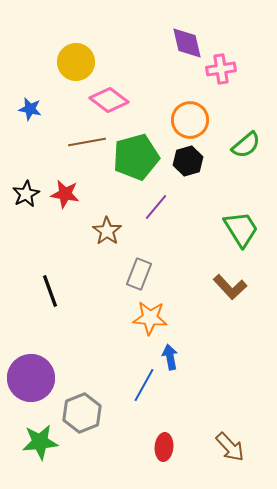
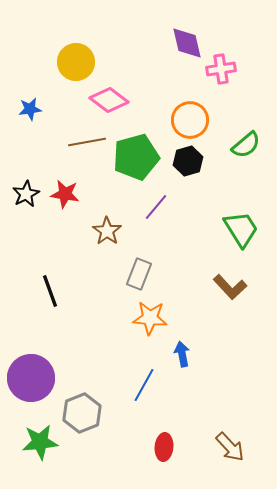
blue star: rotated 20 degrees counterclockwise
blue arrow: moved 12 px right, 3 px up
